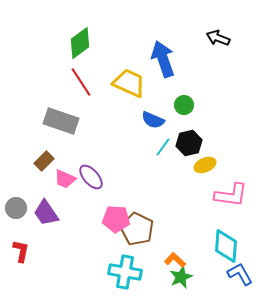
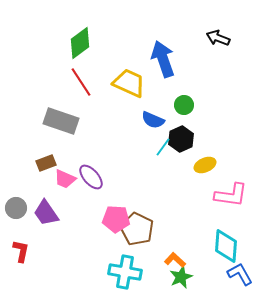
black hexagon: moved 8 px left, 4 px up; rotated 10 degrees counterclockwise
brown rectangle: moved 2 px right, 2 px down; rotated 24 degrees clockwise
